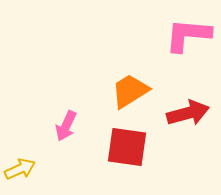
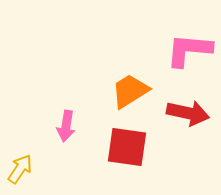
pink L-shape: moved 1 px right, 15 px down
red arrow: rotated 27 degrees clockwise
pink arrow: rotated 16 degrees counterclockwise
yellow arrow: rotated 32 degrees counterclockwise
